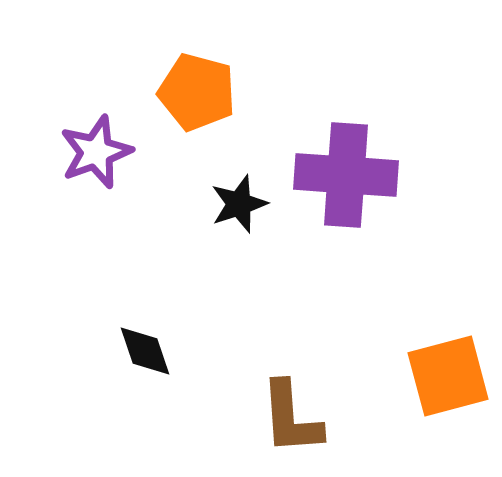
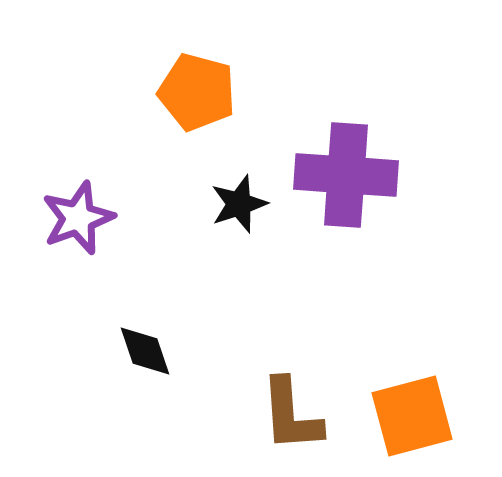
purple star: moved 18 px left, 66 px down
orange square: moved 36 px left, 40 px down
brown L-shape: moved 3 px up
